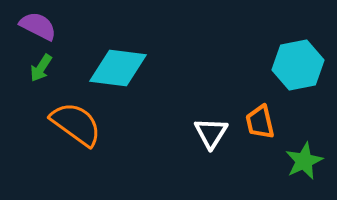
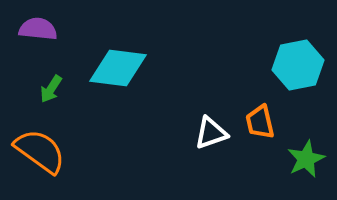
purple semicircle: moved 3 px down; rotated 21 degrees counterclockwise
green arrow: moved 10 px right, 21 px down
orange semicircle: moved 36 px left, 27 px down
white triangle: rotated 39 degrees clockwise
green star: moved 2 px right, 2 px up
